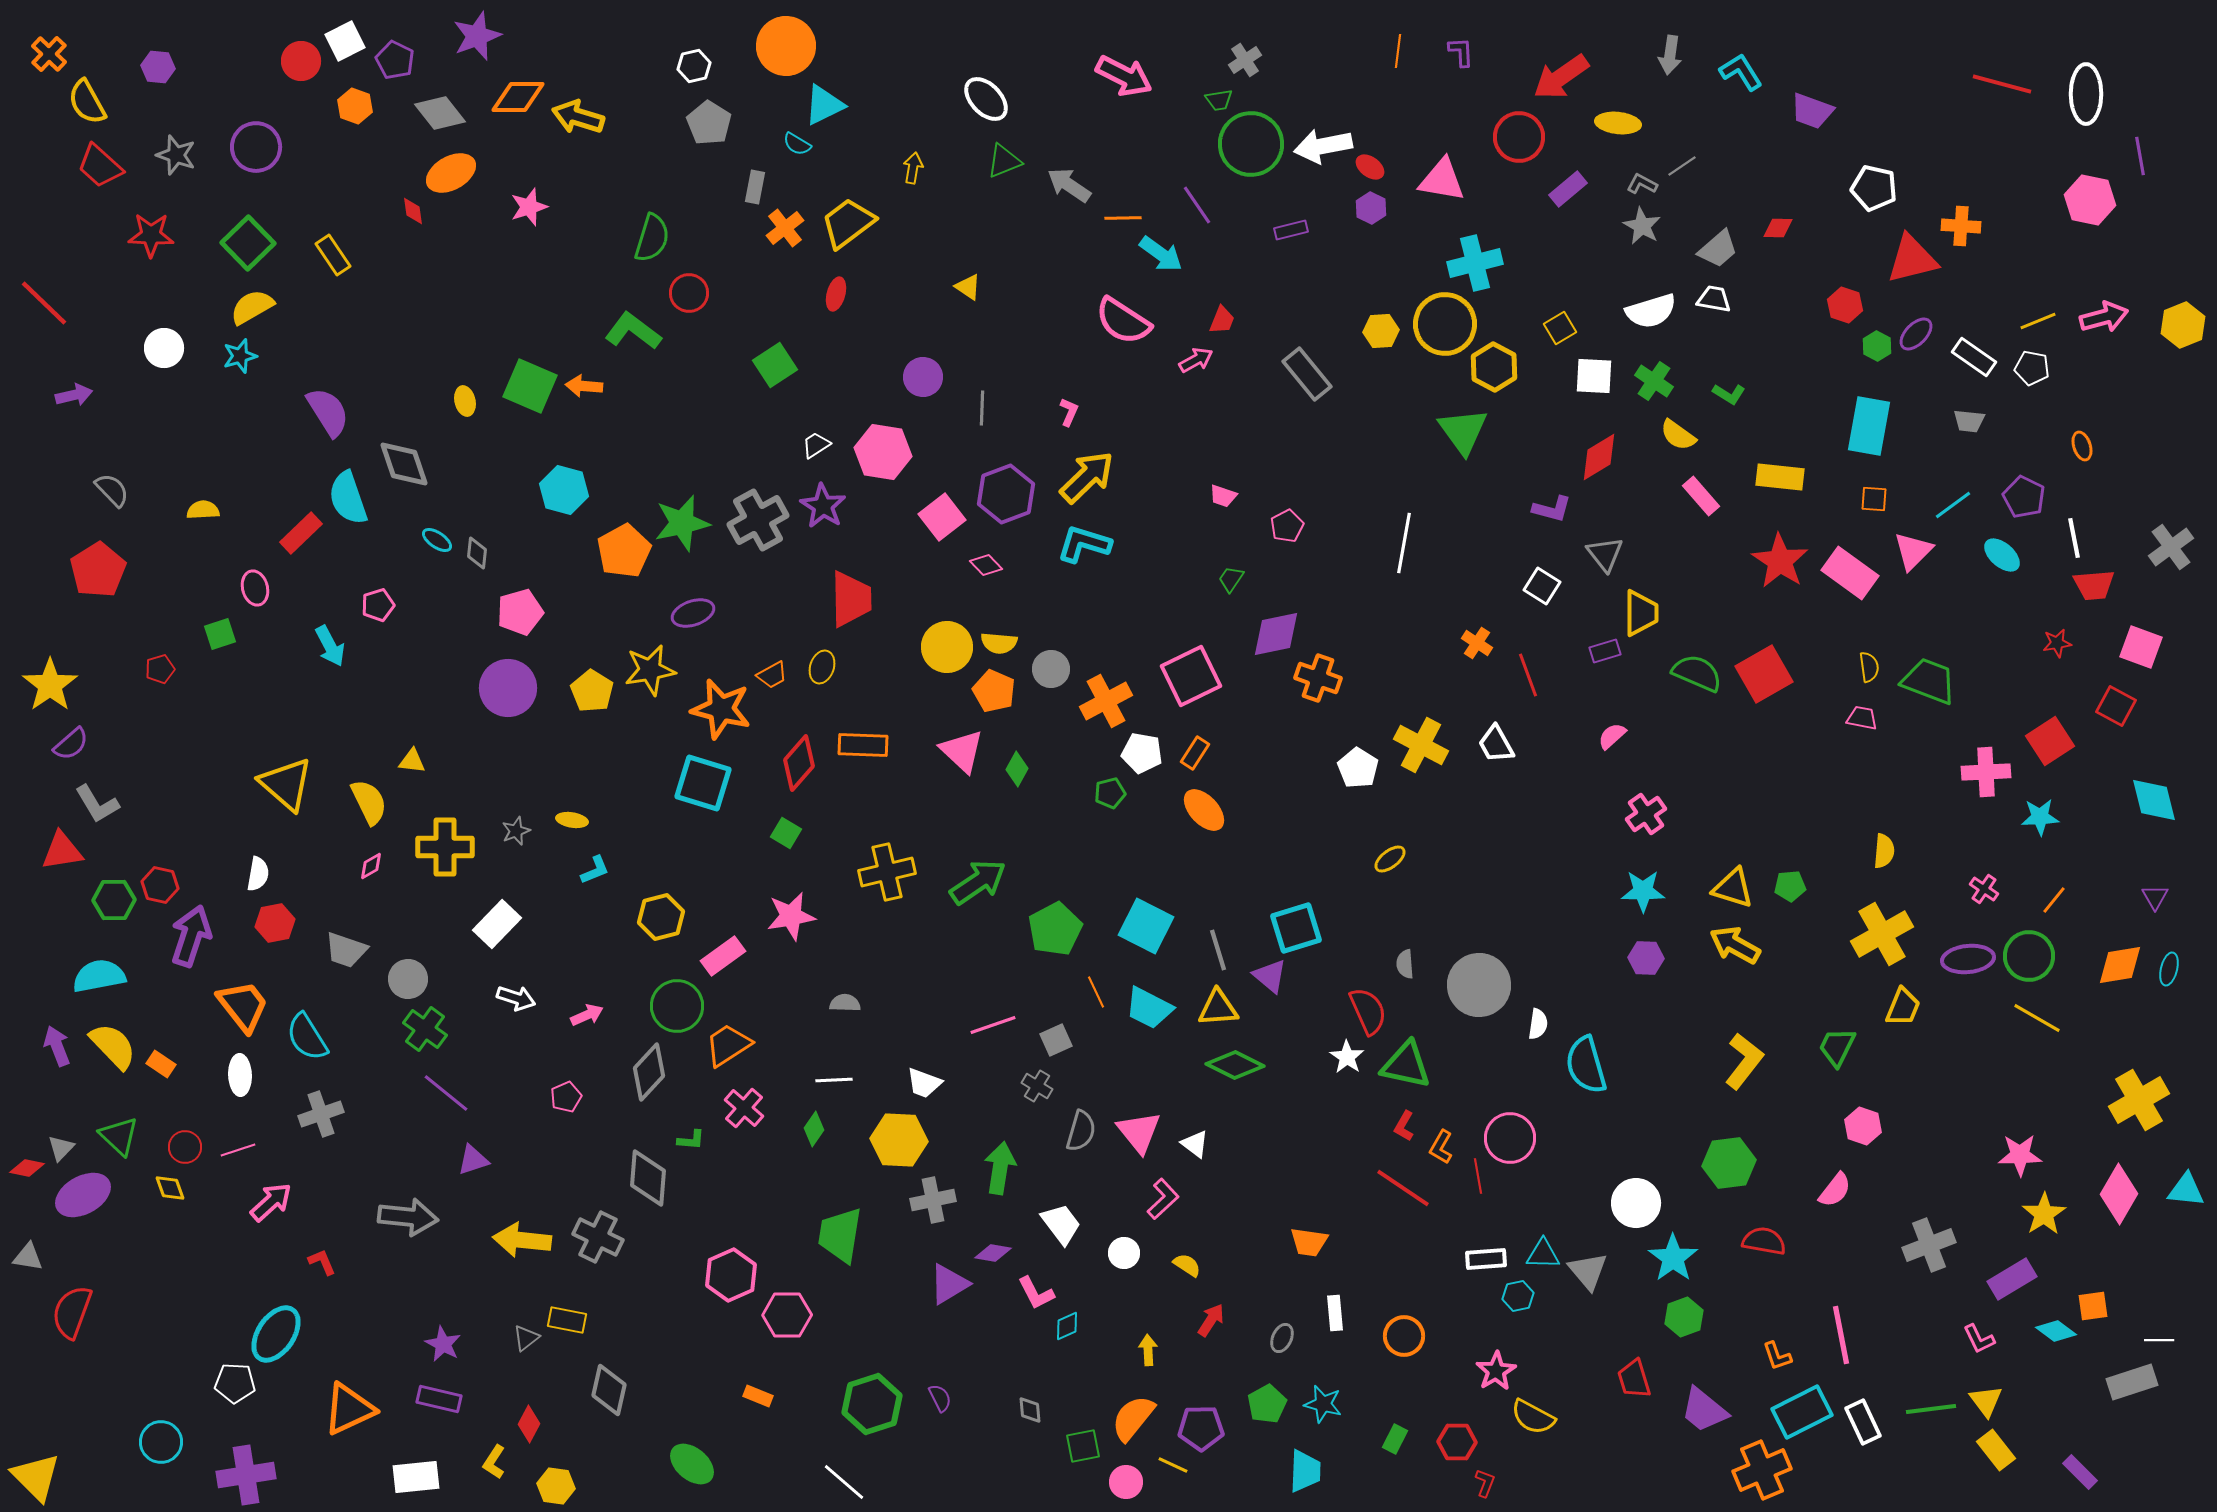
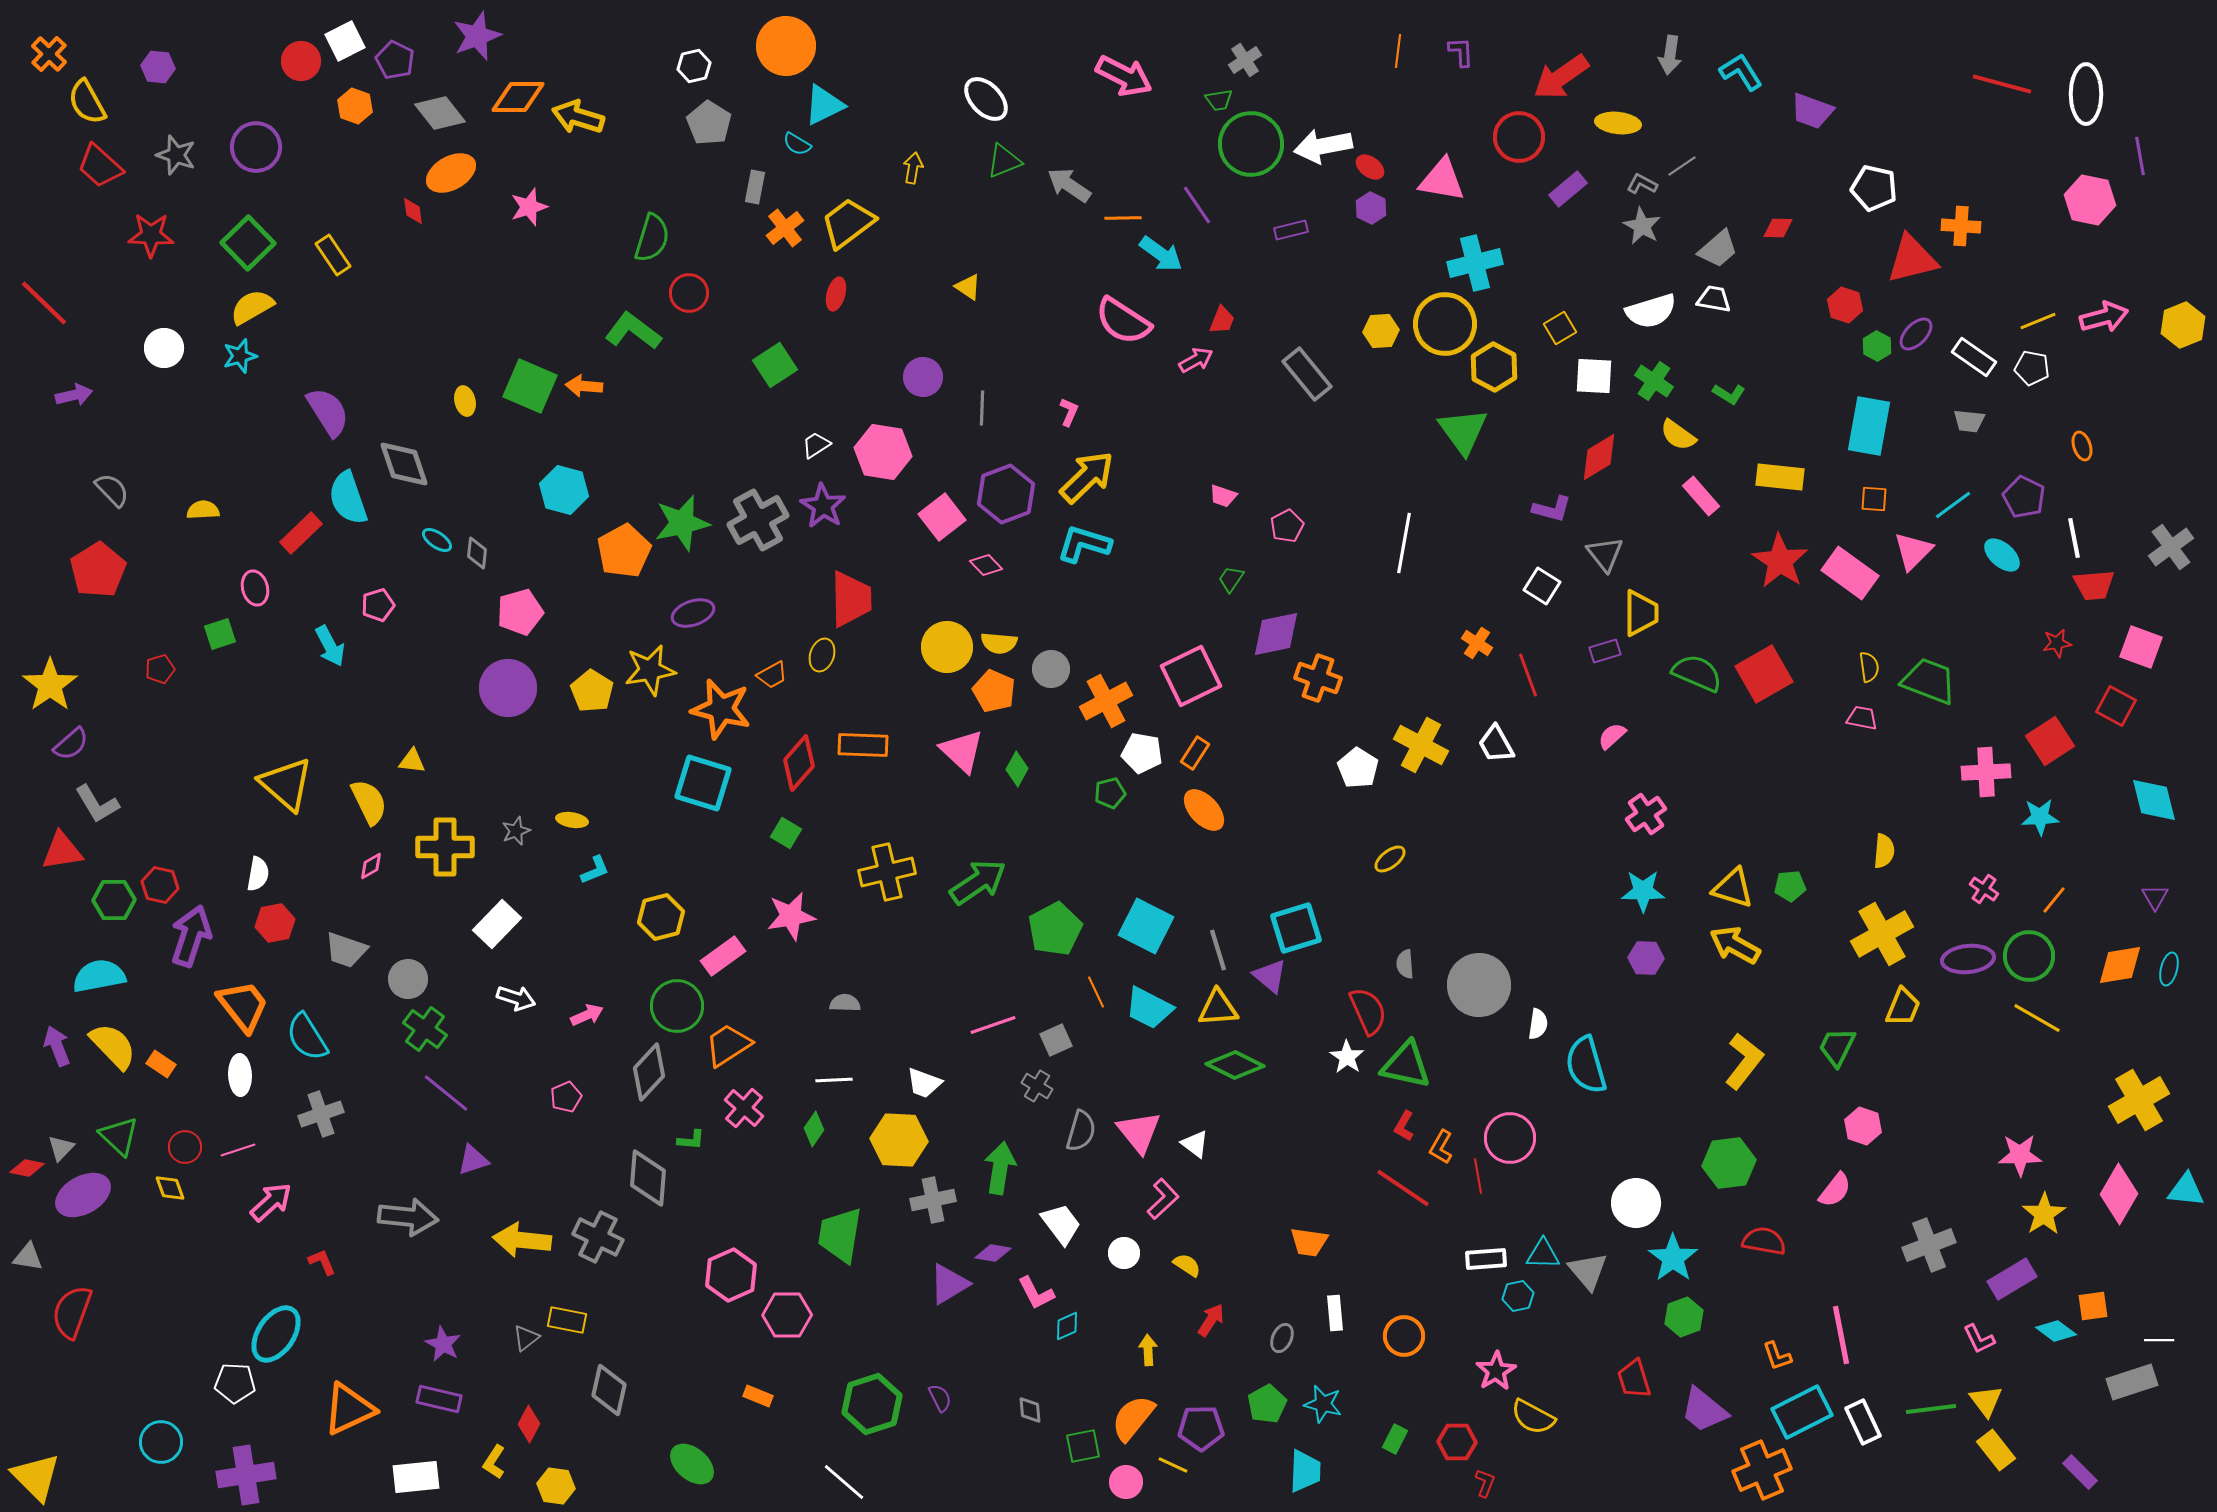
yellow ellipse at (822, 667): moved 12 px up
